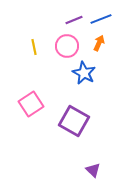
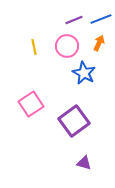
purple square: rotated 24 degrees clockwise
purple triangle: moved 9 px left, 7 px up; rotated 28 degrees counterclockwise
